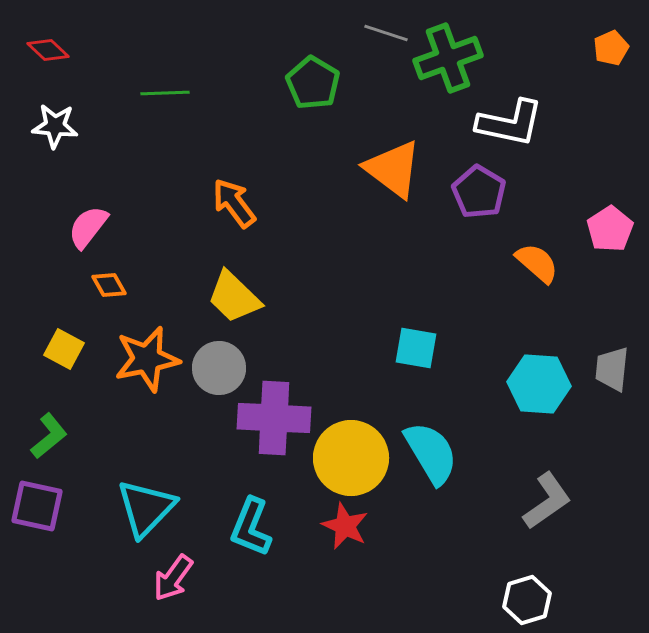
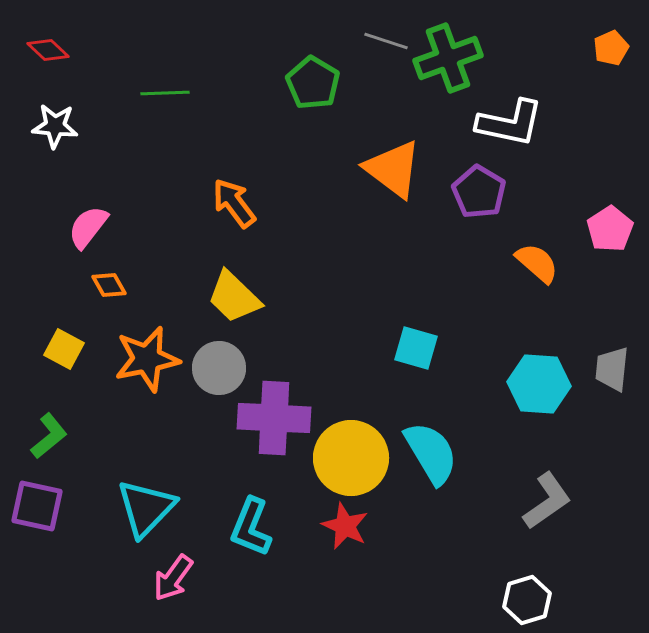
gray line: moved 8 px down
cyan square: rotated 6 degrees clockwise
